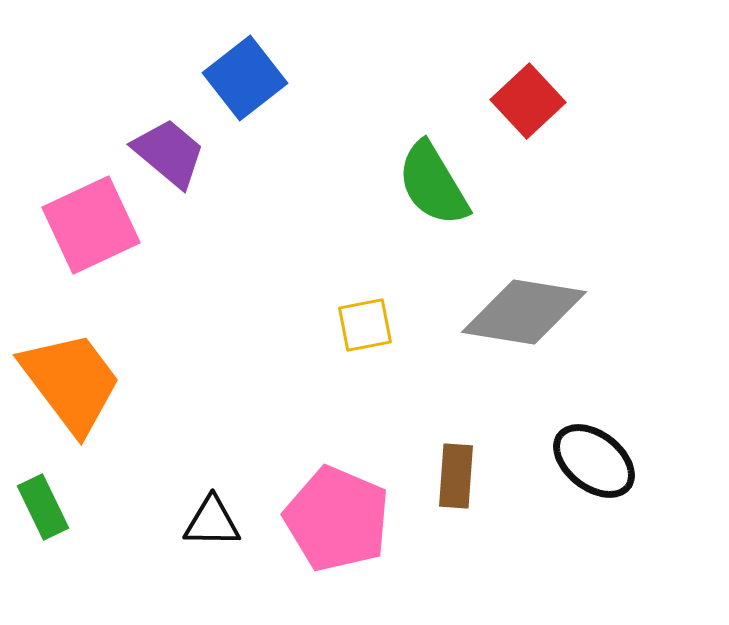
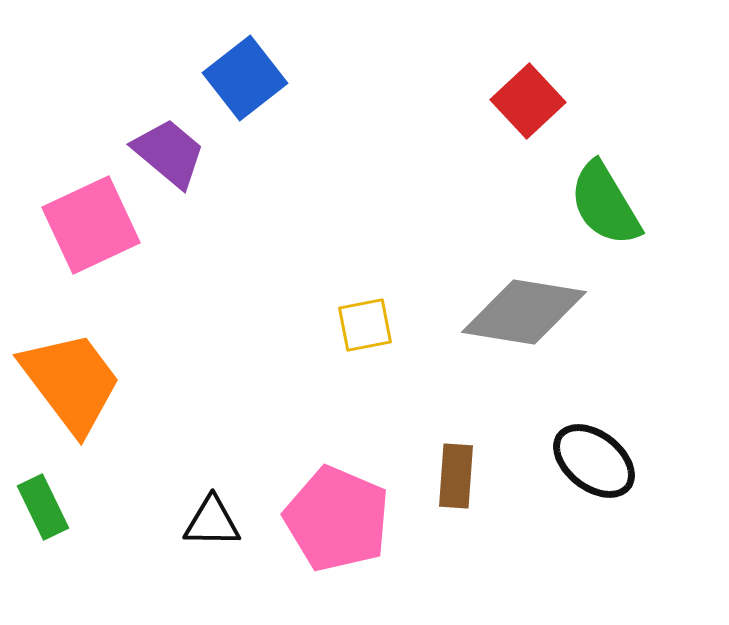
green semicircle: moved 172 px right, 20 px down
